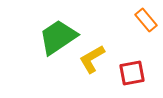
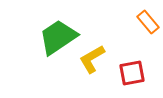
orange rectangle: moved 2 px right, 2 px down
